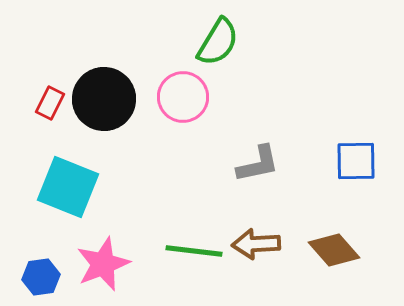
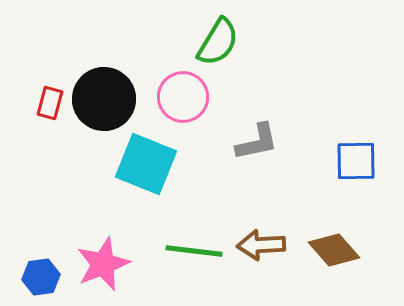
red rectangle: rotated 12 degrees counterclockwise
gray L-shape: moved 1 px left, 22 px up
cyan square: moved 78 px right, 23 px up
brown arrow: moved 5 px right, 1 px down
